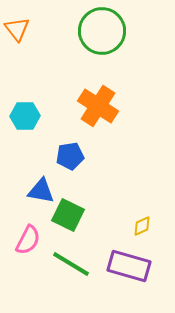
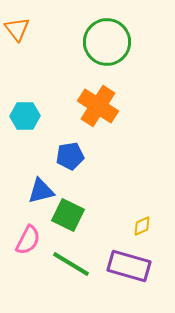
green circle: moved 5 px right, 11 px down
blue triangle: rotated 24 degrees counterclockwise
